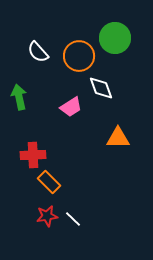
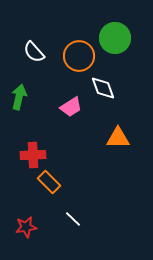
white semicircle: moved 4 px left
white diamond: moved 2 px right
green arrow: rotated 25 degrees clockwise
red star: moved 21 px left, 11 px down
